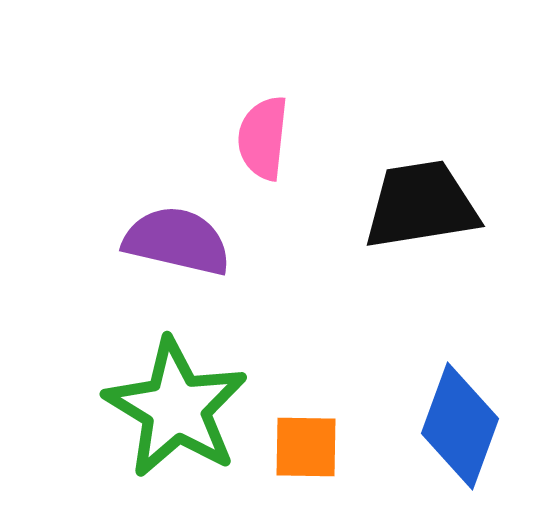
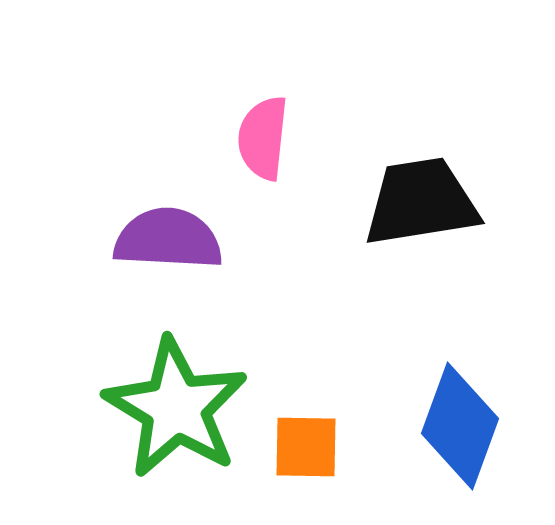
black trapezoid: moved 3 px up
purple semicircle: moved 9 px left, 2 px up; rotated 10 degrees counterclockwise
